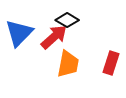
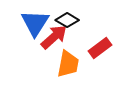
blue triangle: moved 16 px right, 10 px up; rotated 12 degrees counterclockwise
red rectangle: moved 11 px left, 15 px up; rotated 35 degrees clockwise
